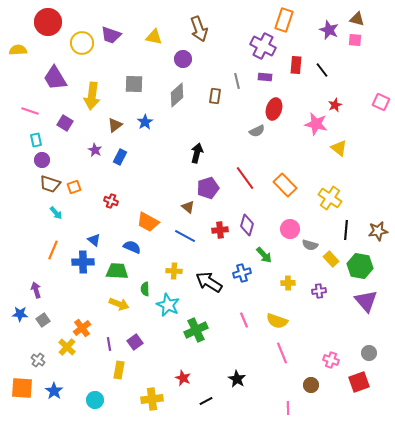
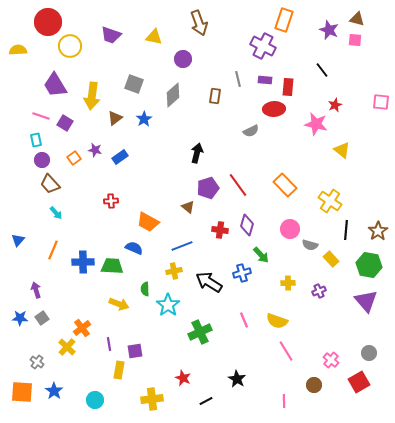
brown arrow at (199, 29): moved 6 px up
yellow circle at (82, 43): moved 12 px left, 3 px down
red rectangle at (296, 65): moved 8 px left, 22 px down
purple rectangle at (265, 77): moved 3 px down
purple trapezoid at (55, 78): moved 7 px down
gray line at (237, 81): moved 1 px right, 2 px up
gray square at (134, 84): rotated 18 degrees clockwise
gray diamond at (177, 95): moved 4 px left
pink square at (381, 102): rotated 18 degrees counterclockwise
red ellipse at (274, 109): rotated 70 degrees clockwise
pink line at (30, 111): moved 11 px right, 5 px down
blue star at (145, 122): moved 1 px left, 3 px up
brown triangle at (115, 125): moved 7 px up
gray semicircle at (257, 131): moved 6 px left
yellow triangle at (339, 148): moved 3 px right, 2 px down
purple star at (95, 150): rotated 16 degrees counterclockwise
blue rectangle at (120, 157): rotated 28 degrees clockwise
red line at (245, 178): moved 7 px left, 7 px down
brown trapezoid at (50, 184): rotated 30 degrees clockwise
orange square at (74, 187): moved 29 px up; rotated 16 degrees counterclockwise
yellow cross at (330, 198): moved 3 px down
red cross at (111, 201): rotated 24 degrees counterclockwise
red cross at (220, 230): rotated 14 degrees clockwise
brown star at (378, 231): rotated 24 degrees counterclockwise
blue line at (185, 236): moved 3 px left, 10 px down; rotated 50 degrees counterclockwise
blue triangle at (94, 240): moved 76 px left; rotated 32 degrees clockwise
blue semicircle at (132, 247): moved 2 px right, 1 px down
green arrow at (264, 255): moved 3 px left
green hexagon at (360, 266): moved 9 px right, 1 px up
green trapezoid at (117, 271): moved 5 px left, 5 px up
yellow cross at (174, 271): rotated 14 degrees counterclockwise
purple cross at (319, 291): rotated 16 degrees counterclockwise
cyan star at (168, 305): rotated 10 degrees clockwise
blue star at (20, 314): moved 4 px down
gray square at (43, 320): moved 1 px left, 2 px up
green cross at (196, 330): moved 4 px right, 2 px down
purple square at (135, 342): moved 9 px down; rotated 28 degrees clockwise
pink line at (282, 353): moved 4 px right, 2 px up; rotated 10 degrees counterclockwise
gray cross at (38, 360): moved 1 px left, 2 px down
pink cross at (331, 360): rotated 21 degrees clockwise
red square at (359, 382): rotated 10 degrees counterclockwise
brown circle at (311, 385): moved 3 px right
orange square at (22, 388): moved 4 px down
pink line at (288, 408): moved 4 px left, 7 px up
